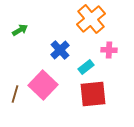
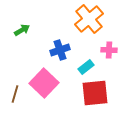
orange cross: moved 2 px left
green arrow: moved 2 px right
blue cross: rotated 24 degrees clockwise
pink square: moved 1 px right, 2 px up
red square: moved 2 px right, 1 px up
